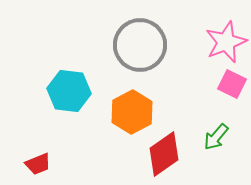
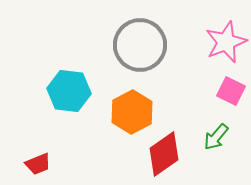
pink square: moved 1 px left, 7 px down
